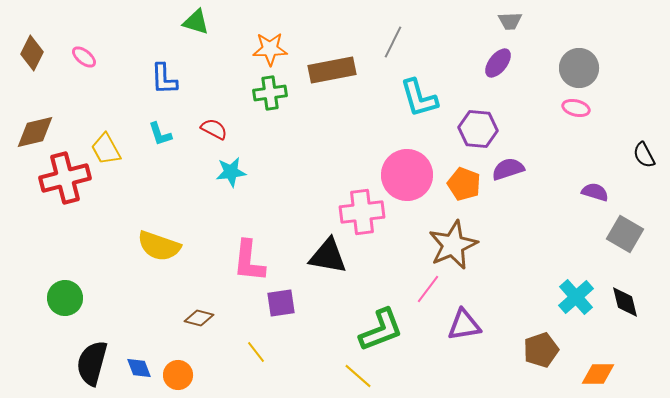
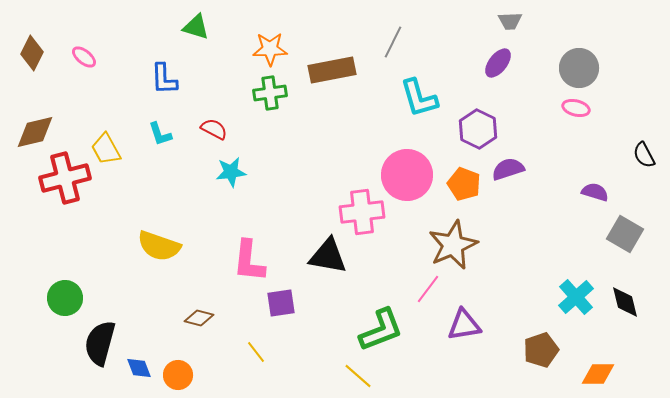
green triangle at (196, 22): moved 5 px down
purple hexagon at (478, 129): rotated 21 degrees clockwise
black semicircle at (92, 363): moved 8 px right, 20 px up
